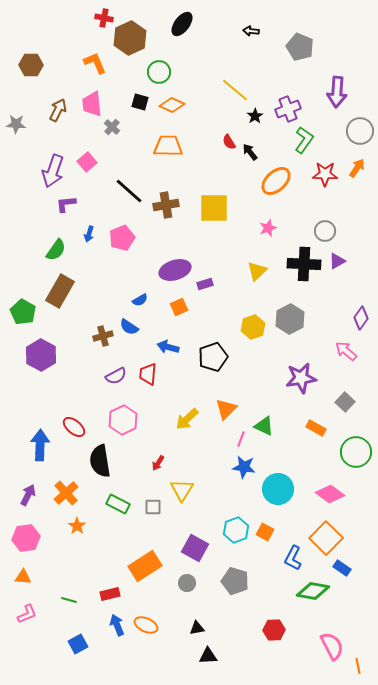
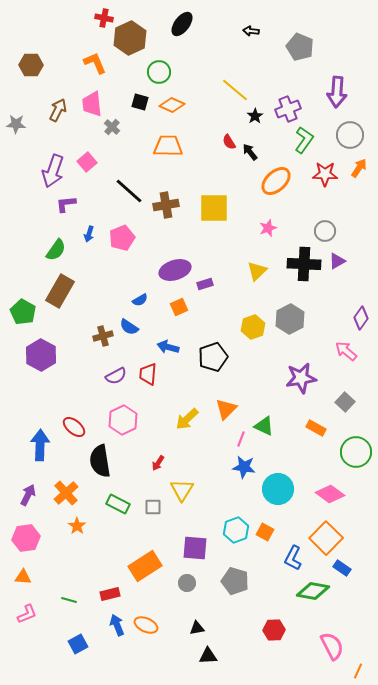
gray circle at (360, 131): moved 10 px left, 4 px down
orange arrow at (357, 168): moved 2 px right
purple square at (195, 548): rotated 24 degrees counterclockwise
orange line at (358, 666): moved 5 px down; rotated 35 degrees clockwise
